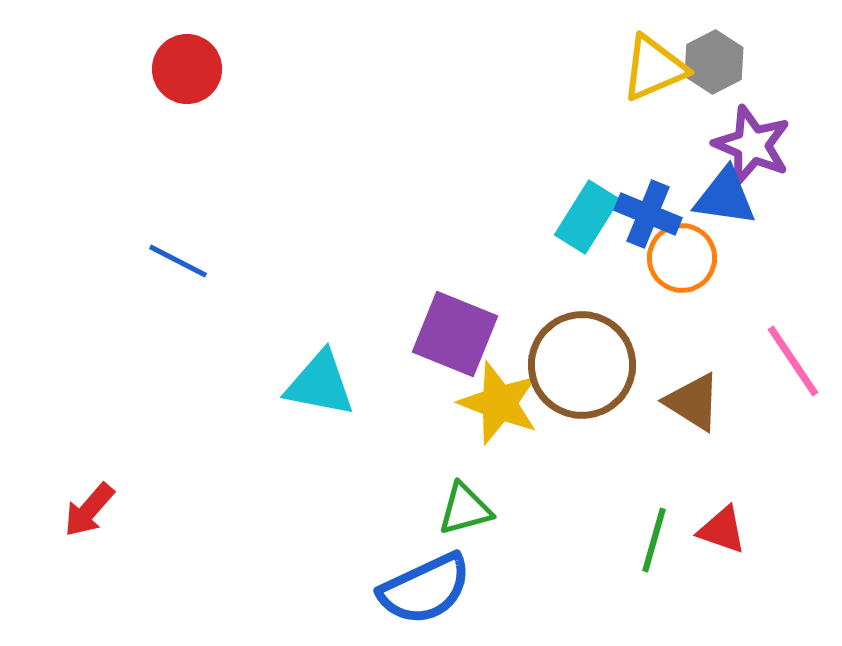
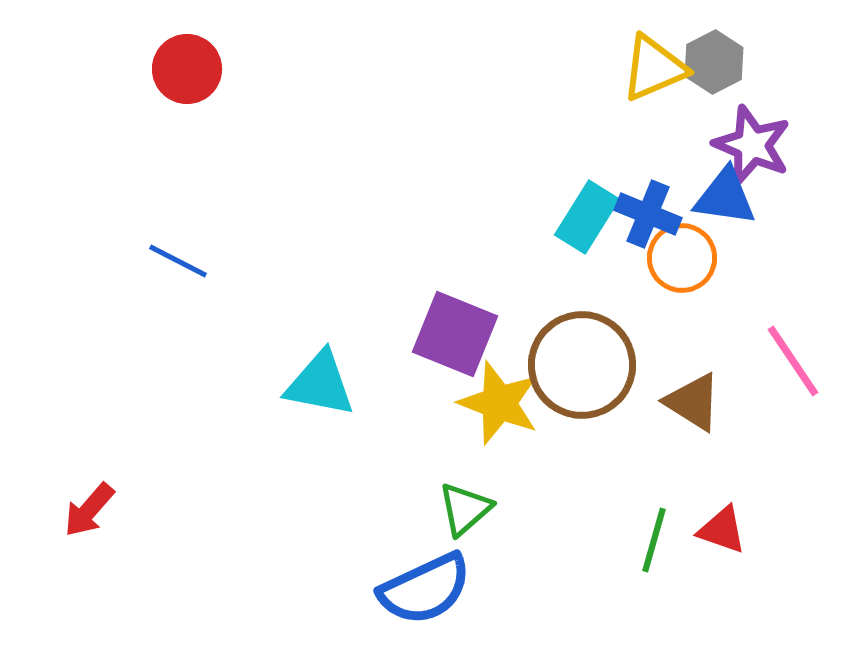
green triangle: rotated 26 degrees counterclockwise
